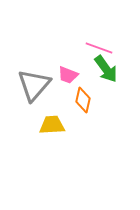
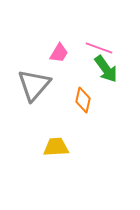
pink trapezoid: moved 9 px left, 22 px up; rotated 80 degrees counterclockwise
yellow trapezoid: moved 4 px right, 22 px down
